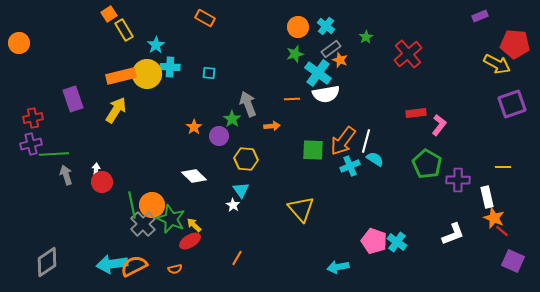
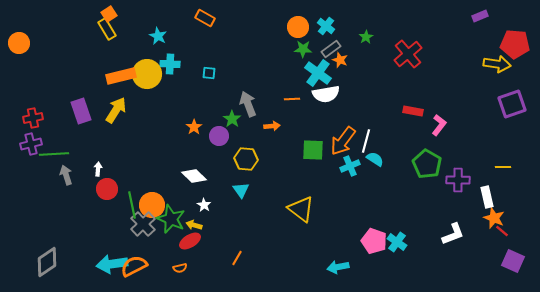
yellow rectangle at (124, 30): moved 17 px left, 1 px up
cyan star at (156, 45): moved 2 px right, 9 px up; rotated 12 degrees counterclockwise
green star at (295, 54): moved 8 px right, 5 px up; rotated 18 degrees clockwise
yellow arrow at (497, 64): rotated 20 degrees counterclockwise
cyan cross at (170, 67): moved 3 px up
purple rectangle at (73, 99): moved 8 px right, 12 px down
red rectangle at (416, 113): moved 3 px left, 2 px up; rotated 18 degrees clockwise
white arrow at (96, 170): moved 2 px right, 1 px up
red circle at (102, 182): moved 5 px right, 7 px down
white star at (233, 205): moved 29 px left
yellow triangle at (301, 209): rotated 12 degrees counterclockwise
yellow arrow at (194, 225): rotated 28 degrees counterclockwise
orange semicircle at (175, 269): moved 5 px right, 1 px up
